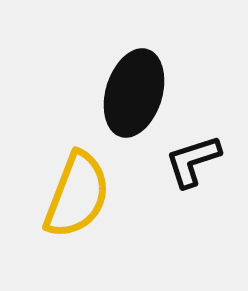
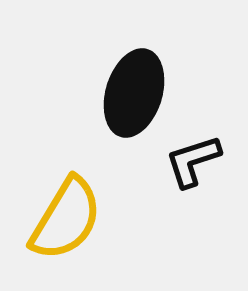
yellow semicircle: moved 11 px left, 24 px down; rotated 10 degrees clockwise
